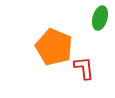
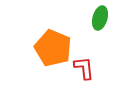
orange pentagon: moved 1 px left, 1 px down
